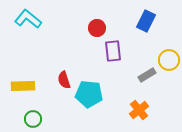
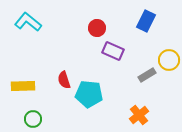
cyan L-shape: moved 3 px down
purple rectangle: rotated 60 degrees counterclockwise
orange cross: moved 5 px down
